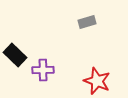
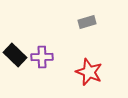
purple cross: moved 1 px left, 13 px up
red star: moved 8 px left, 9 px up
